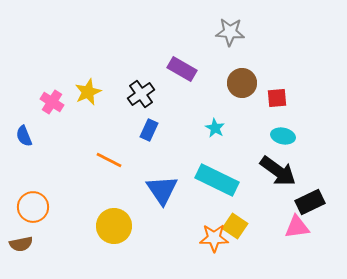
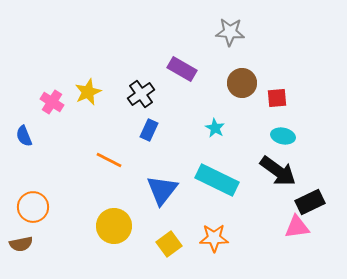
blue triangle: rotated 12 degrees clockwise
yellow square: moved 66 px left, 18 px down; rotated 20 degrees clockwise
